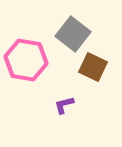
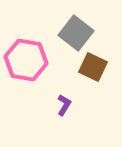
gray square: moved 3 px right, 1 px up
purple L-shape: rotated 135 degrees clockwise
